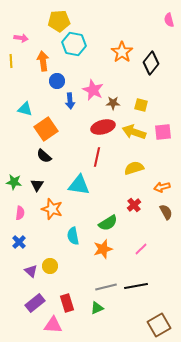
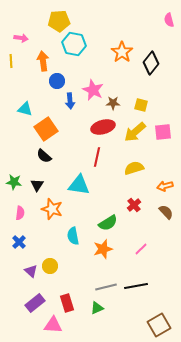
yellow arrow at (134, 132): moved 1 px right; rotated 60 degrees counterclockwise
orange arrow at (162, 187): moved 3 px right, 1 px up
brown semicircle at (166, 212): rotated 14 degrees counterclockwise
